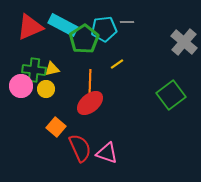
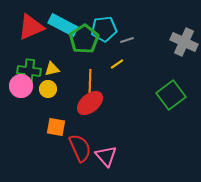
gray line: moved 18 px down; rotated 16 degrees counterclockwise
red triangle: moved 1 px right
gray cross: rotated 16 degrees counterclockwise
green cross: moved 5 px left, 1 px down
yellow circle: moved 2 px right
orange square: rotated 30 degrees counterclockwise
pink triangle: moved 1 px left, 3 px down; rotated 30 degrees clockwise
